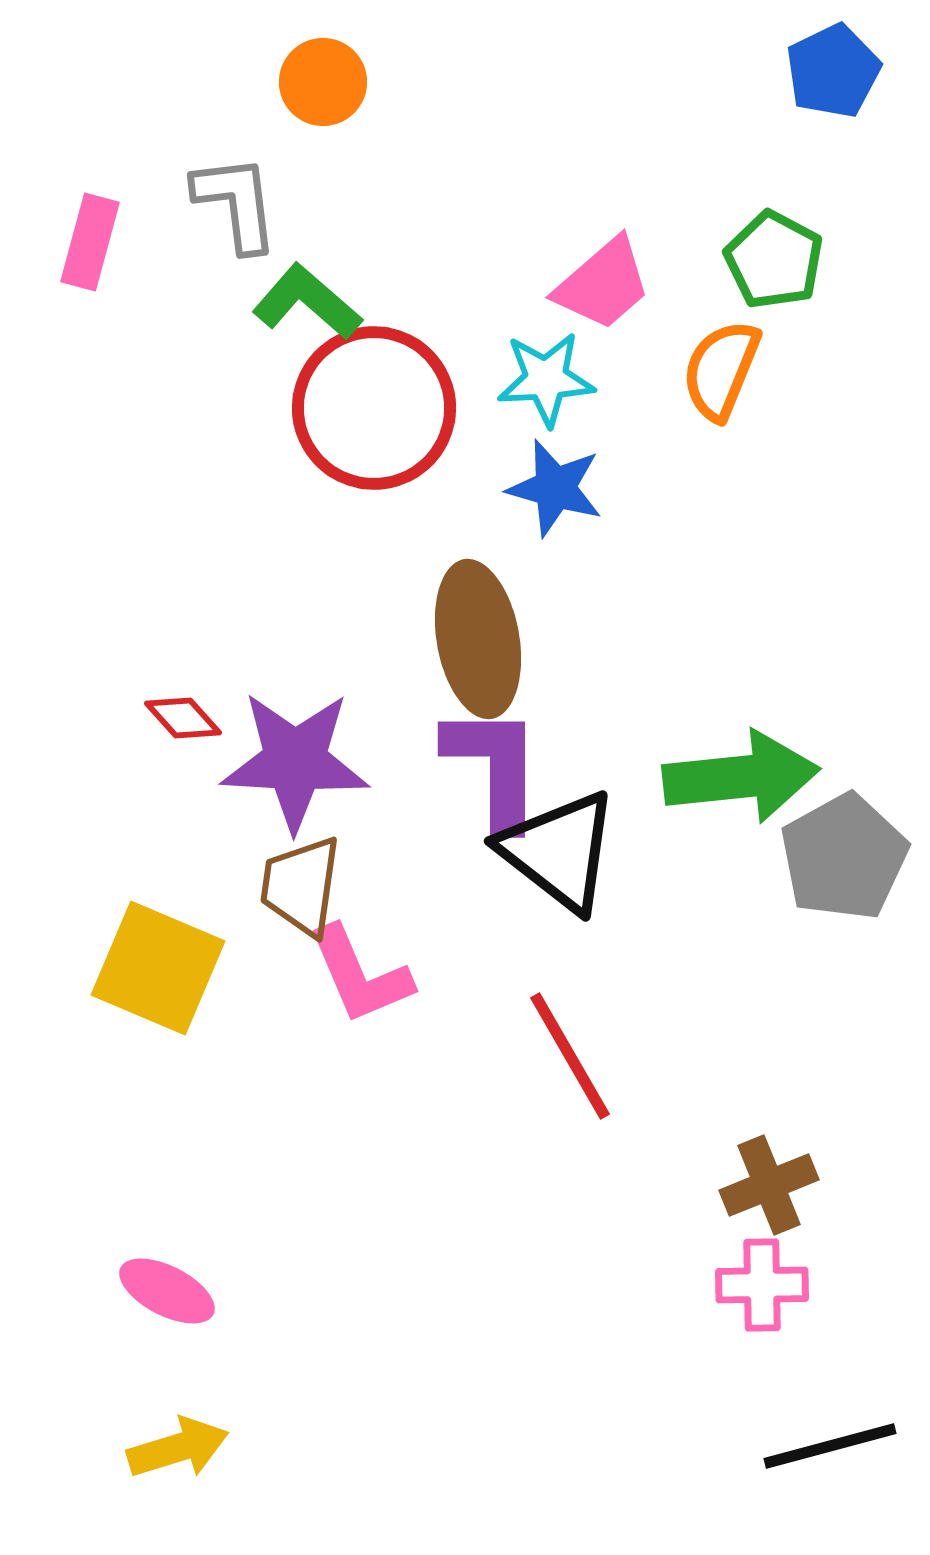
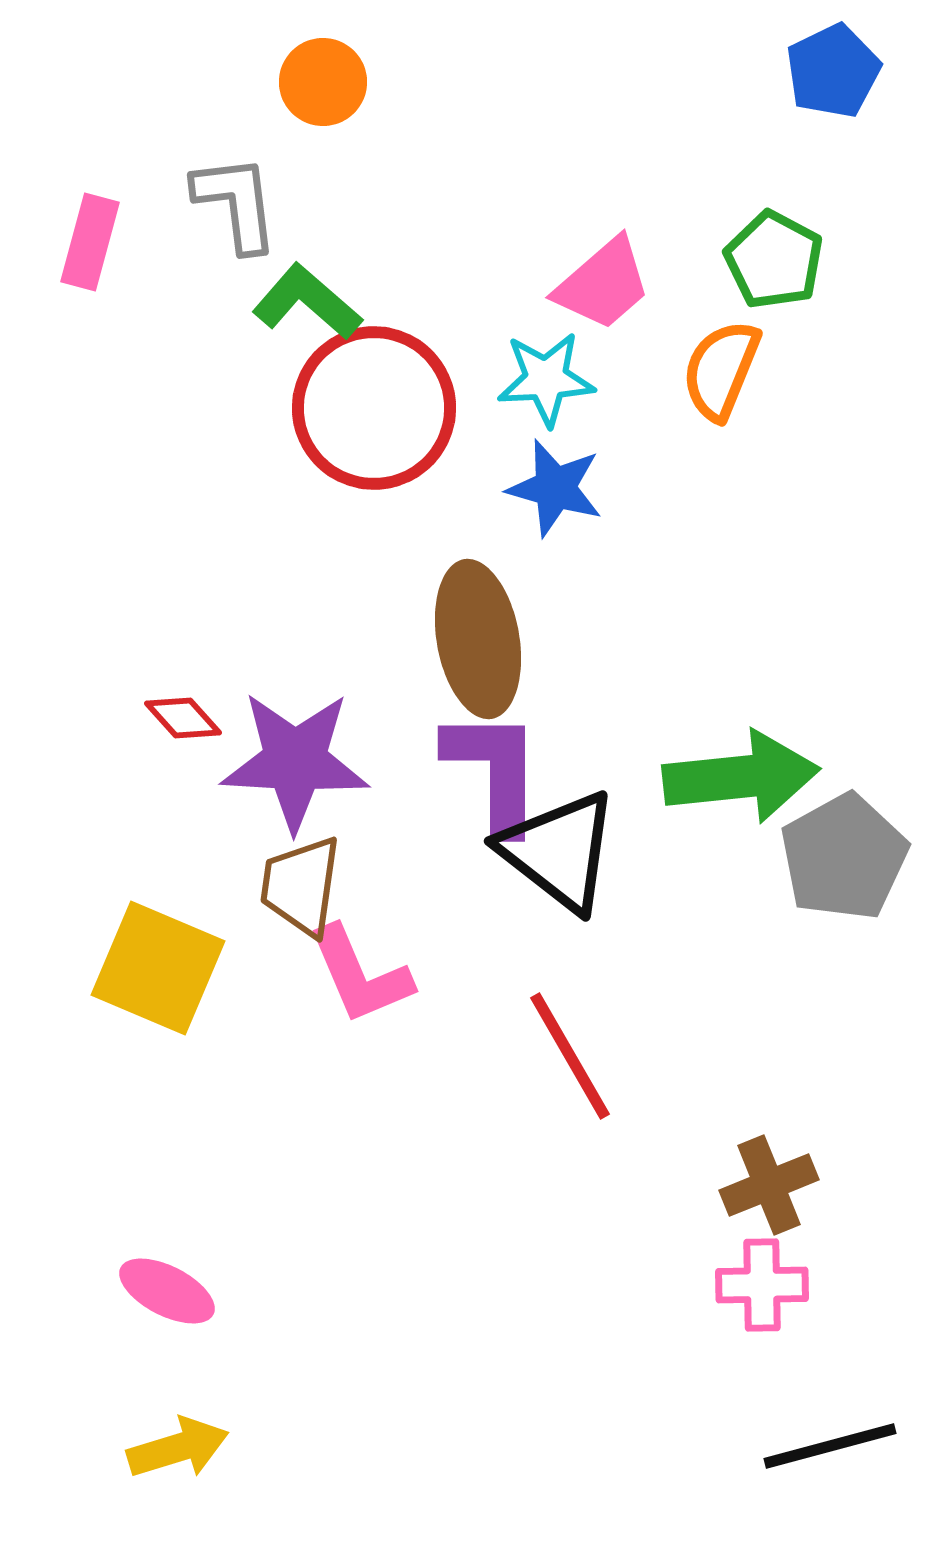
purple L-shape: moved 4 px down
